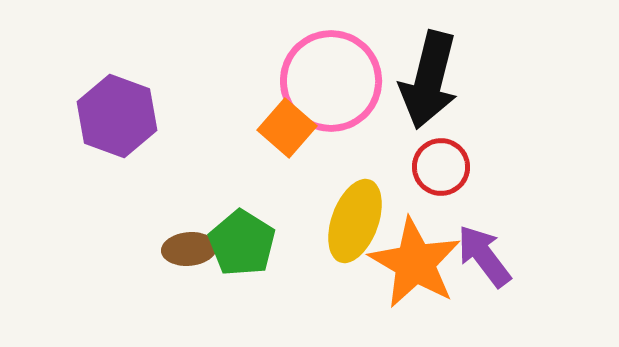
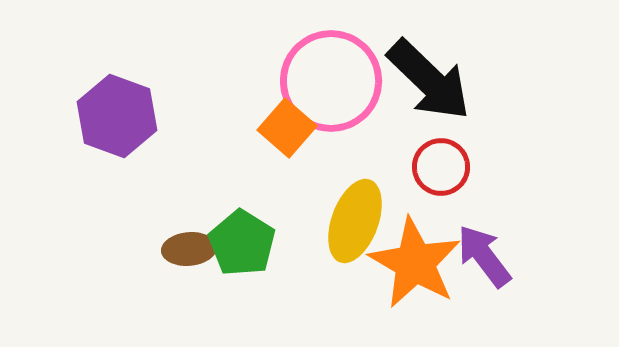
black arrow: rotated 60 degrees counterclockwise
